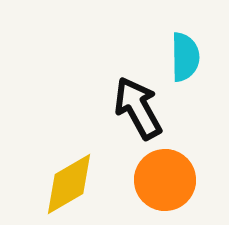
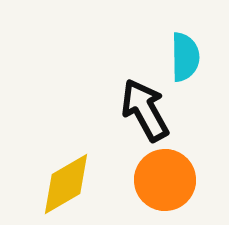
black arrow: moved 7 px right, 2 px down
yellow diamond: moved 3 px left
